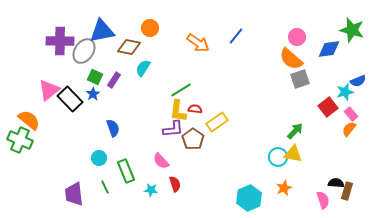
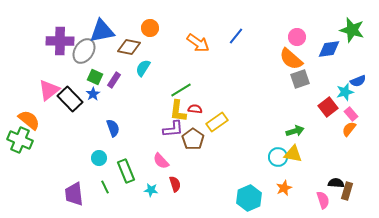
green arrow at (295, 131): rotated 30 degrees clockwise
